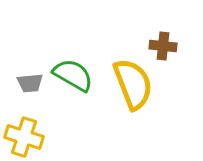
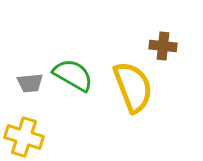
yellow semicircle: moved 3 px down
